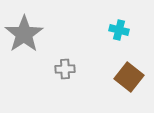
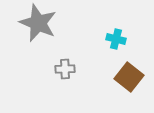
cyan cross: moved 3 px left, 9 px down
gray star: moved 14 px right, 11 px up; rotated 15 degrees counterclockwise
